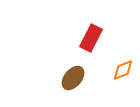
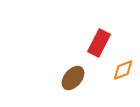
red rectangle: moved 8 px right, 5 px down
